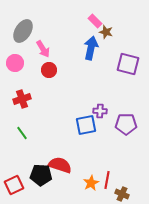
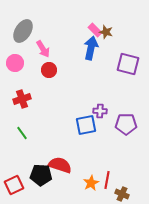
pink rectangle: moved 9 px down
